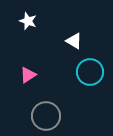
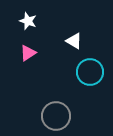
pink triangle: moved 22 px up
gray circle: moved 10 px right
